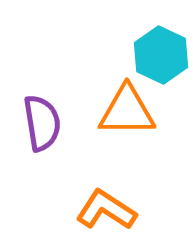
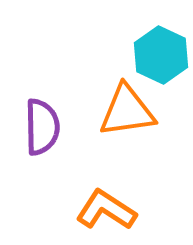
orange triangle: rotated 8 degrees counterclockwise
purple semicircle: moved 4 px down; rotated 8 degrees clockwise
